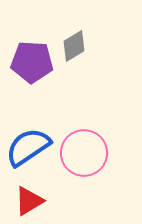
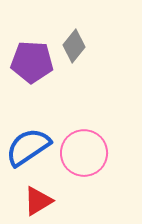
gray diamond: rotated 20 degrees counterclockwise
red triangle: moved 9 px right
